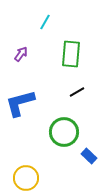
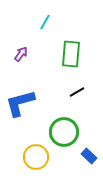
yellow circle: moved 10 px right, 21 px up
